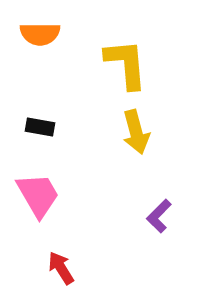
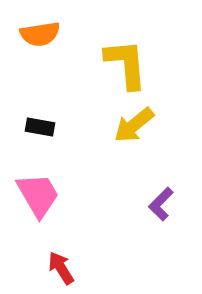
orange semicircle: rotated 9 degrees counterclockwise
yellow arrow: moved 2 px left, 7 px up; rotated 66 degrees clockwise
purple L-shape: moved 2 px right, 12 px up
